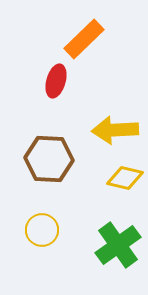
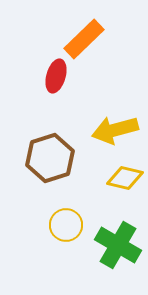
red ellipse: moved 5 px up
yellow arrow: rotated 12 degrees counterclockwise
brown hexagon: moved 1 px right, 1 px up; rotated 21 degrees counterclockwise
yellow circle: moved 24 px right, 5 px up
green cross: rotated 24 degrees counterclockwise
